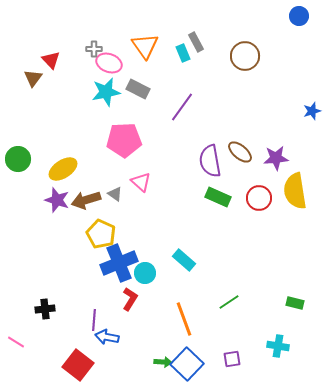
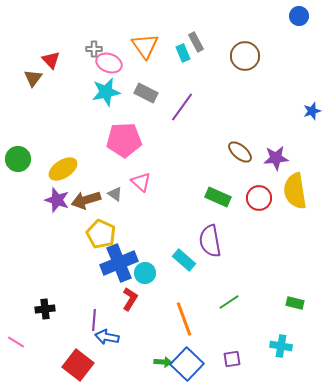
gray rectangle at (138, 89): moved 8 px right, 4 px down
purple semicircle at (210, 161): moved 80 px down
cyan cross at (278, 346): moved 3 px right
